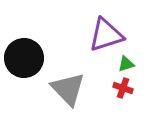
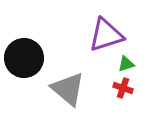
gray triangle: rotated 6 degrees counterclockwise
